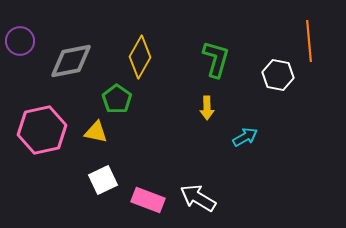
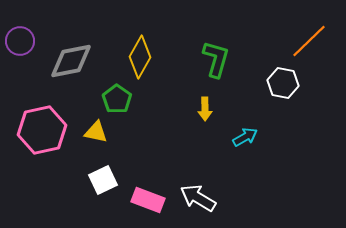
orange line: rotated 51 degrees clockwise
white hexagon: moved 5 px right, 8 px down
yellow arrow: moved 2 px left, 1 px down
